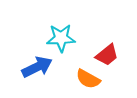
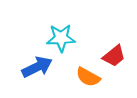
red trapezoid: moved 7 px right, 1 px down
orange semicircle: moved 2 px up
